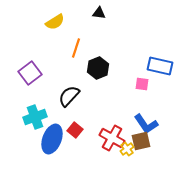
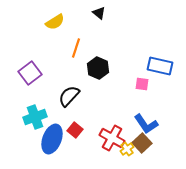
black triangle: rotated 32 degrees clockwise
black hexagon: rotated 15 degrees counterclockwise
brown square: moved 1 px right, 2 px down; rotated 30 degrees counterclockwise
